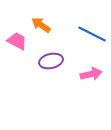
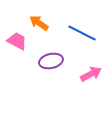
orange arrow: moved 2 px left, 2 px up
blue line: moved 10 px left, 1 px up
pink arrow: rotated 15 degrees counterclockwise
